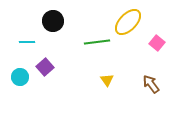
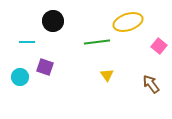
yellow ellipse: rotated 28 degrees clockwise
pink square: moved 2 px right, 3 px down
purple square: rotated 30 degrees counterclockwise
yellow triangle: moved 5 px up
